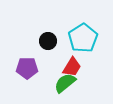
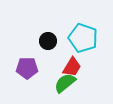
cyan pentagon: rotated 20 degrees counterclockwise
